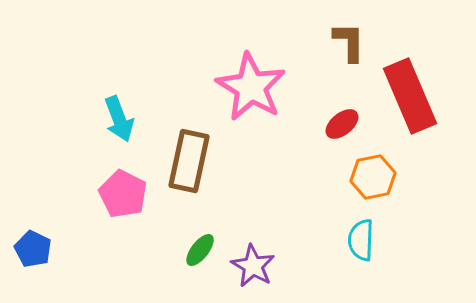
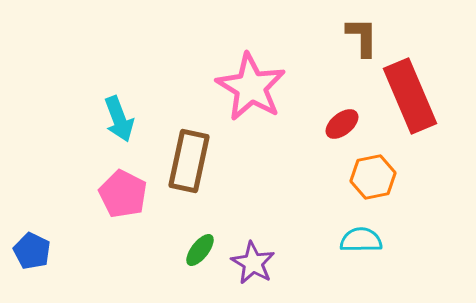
brown L-shape: moved 13 px right, 5 px up
cyan semicircle: rotated 87 degrees clockwise
blue pentagon: moved 1 px left, 2 px down
purple star: moved 3 px up
